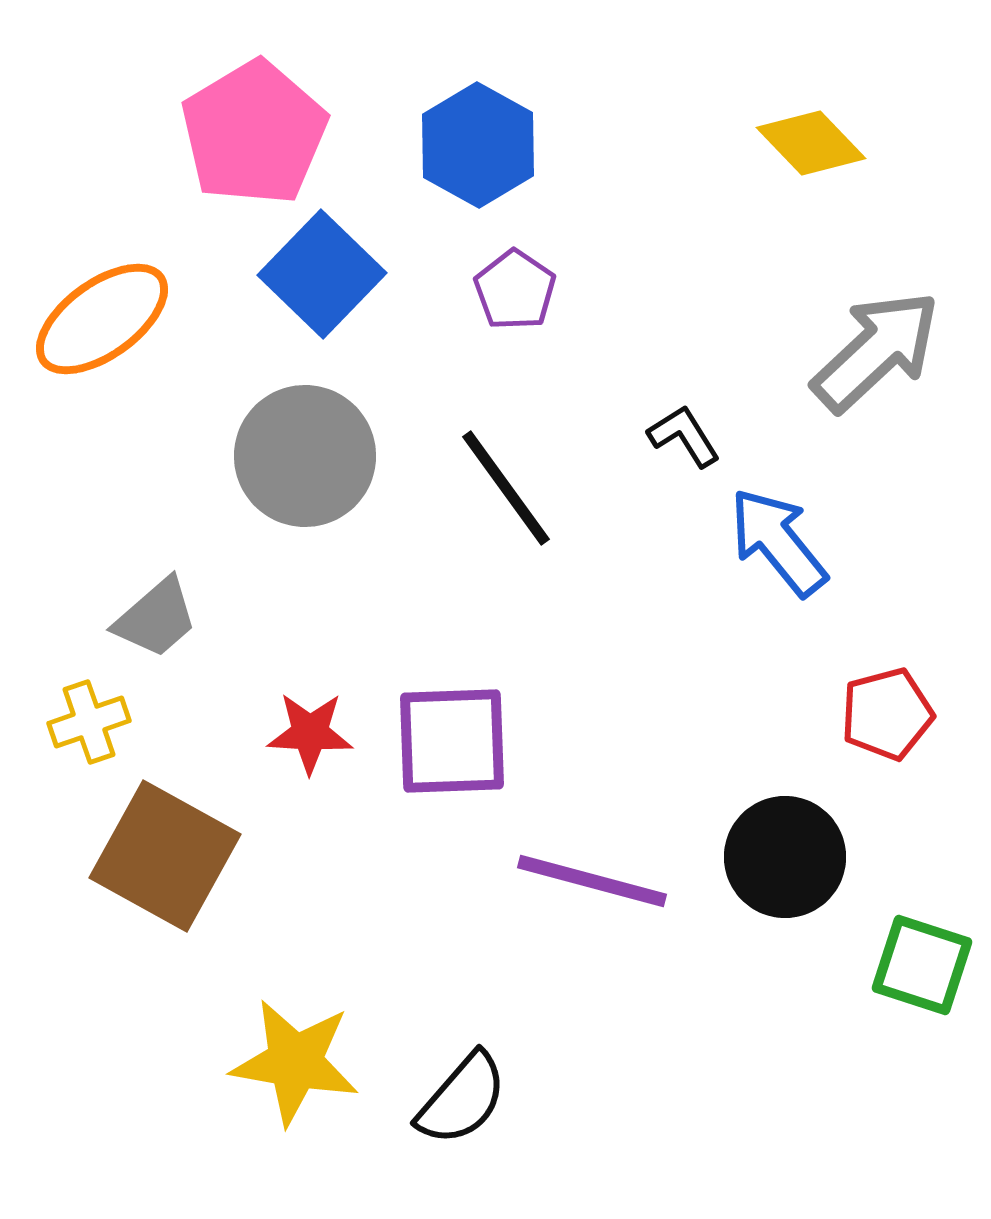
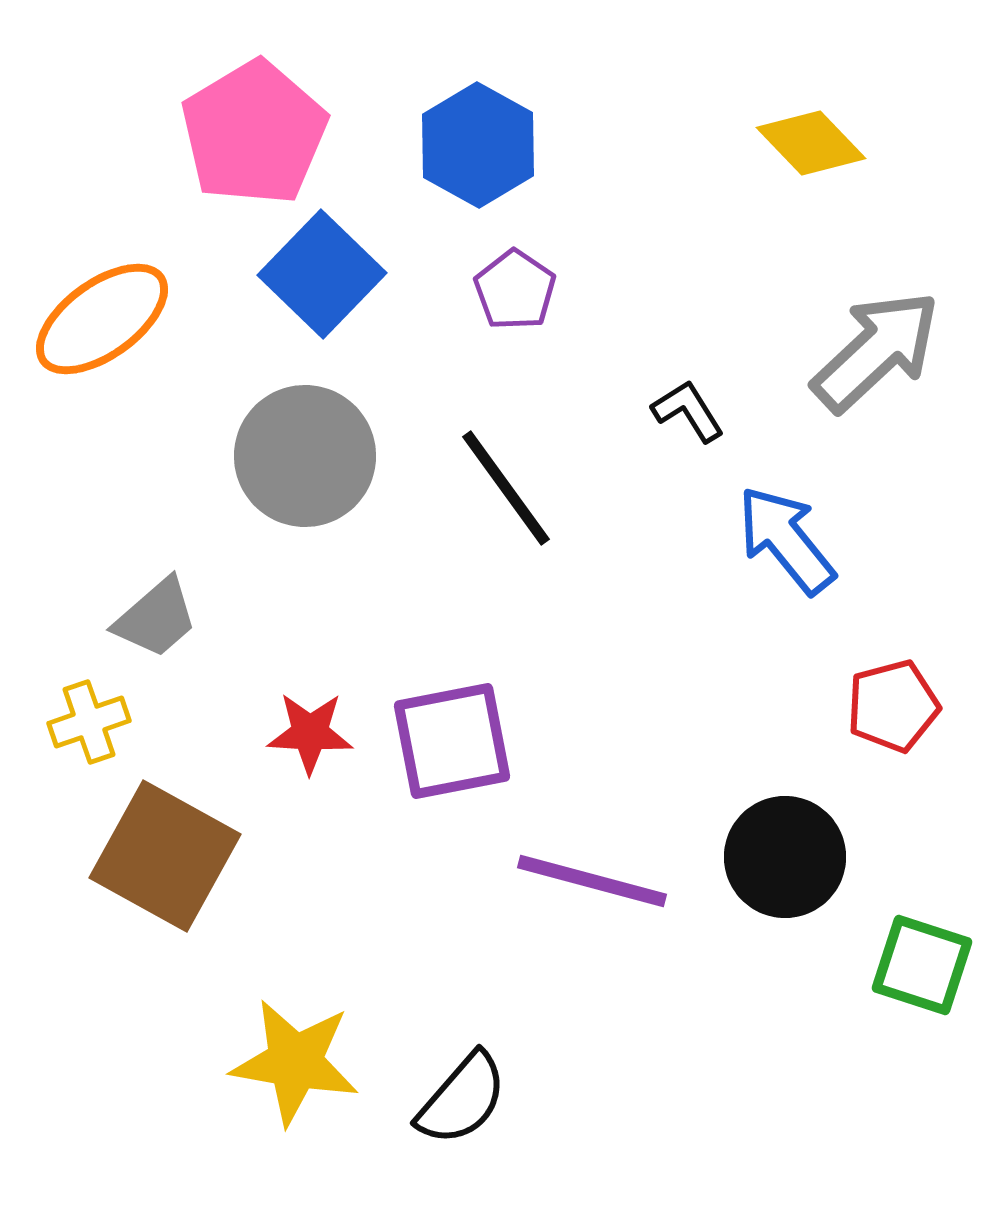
black L-shape: moved 4 px right, 25 px up
blue arrow: moved 8 px right, 2 px up
red pentagon: moved 6 px right, 8 px up
purple square: rotated 9 degrees counterclockwise
